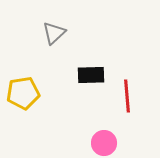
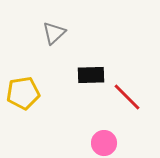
red line: moved 1 px down; rotated 40 degrees counterclockwise
